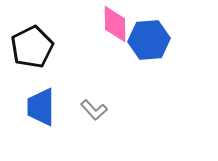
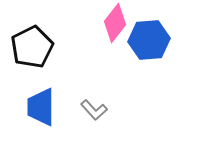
pink diamond: moved 1 px up; rotated 39 degrees clockwise
